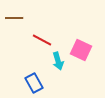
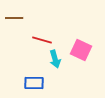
red line: rotated 12 degrees counterclockwise
cyan arrow: moved 3 px left, 2 px up
blue rectangle: rotated 60 degrees counterclockwise
